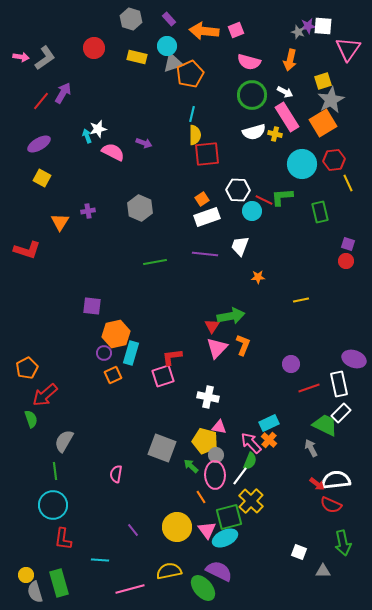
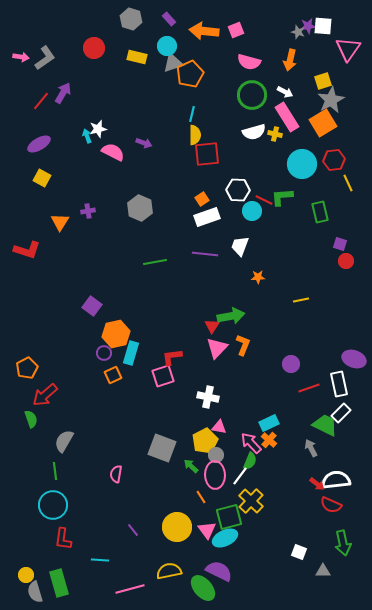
purple square at (348, 244): moved 8 px left
purple square at (92, 306): rotated 30 degrees clockwise
yellow pentagon at (205, 441): rotated 30 degrees clockwise
